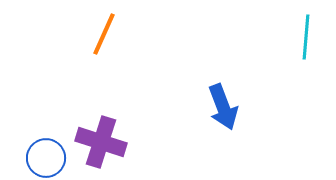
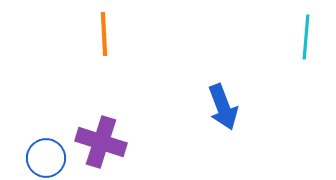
orange line: rotated 27 degrees counterclockwise
